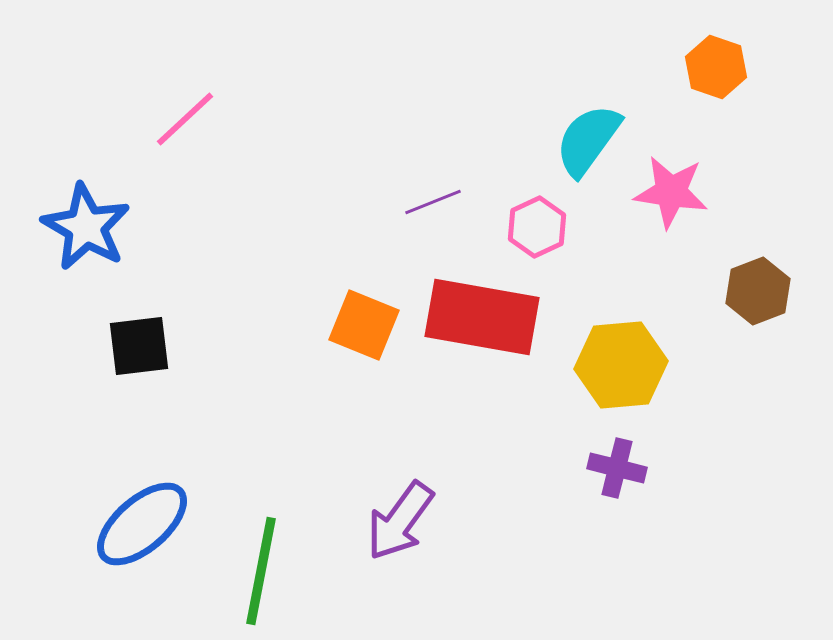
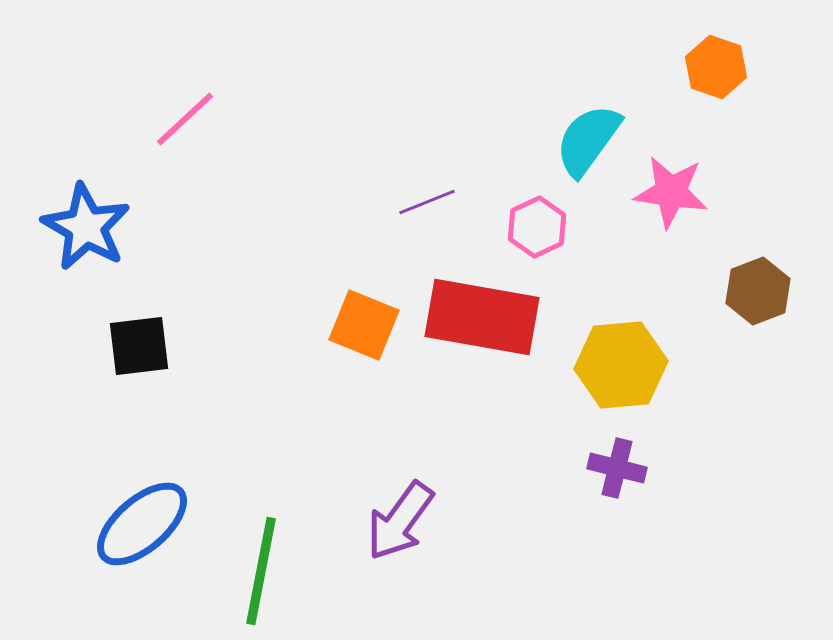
purple line: moved 6 px left
